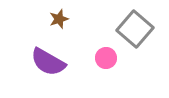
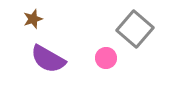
brown star: moved 26 px left
purple semicircle: moved 3 px up
